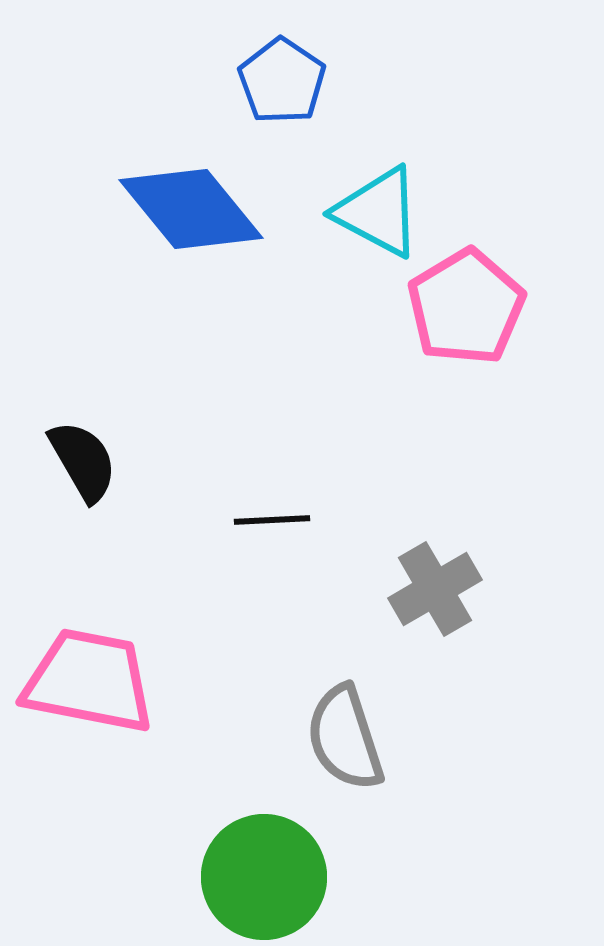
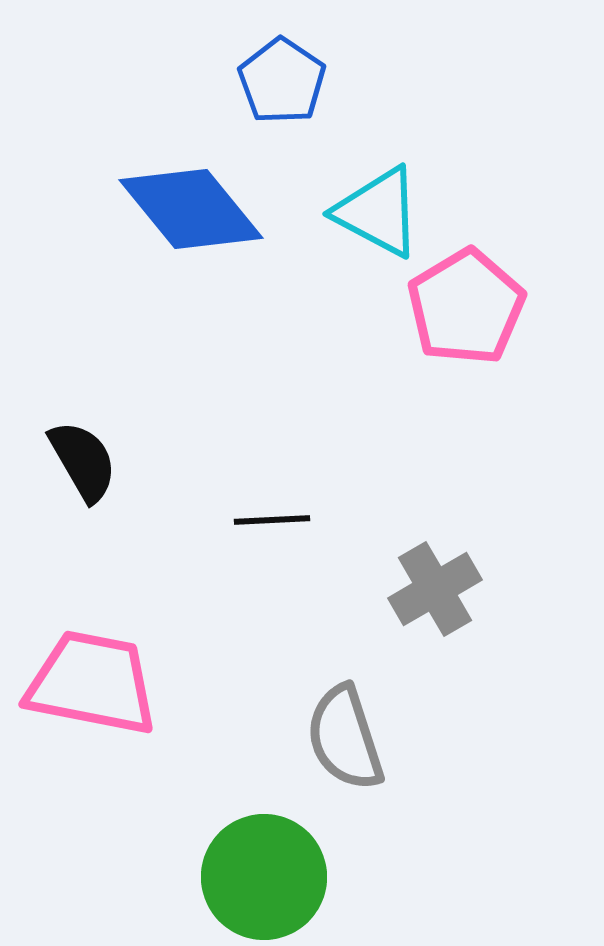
pink trapezoid: moved 3 px right, 2 px down
